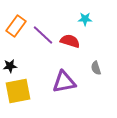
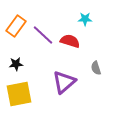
black star: moved 6 px right, 2 px up
purple triangle: rotated 30 degrees counterclockwise
yellow square: moved 1 px right, 3 px down
